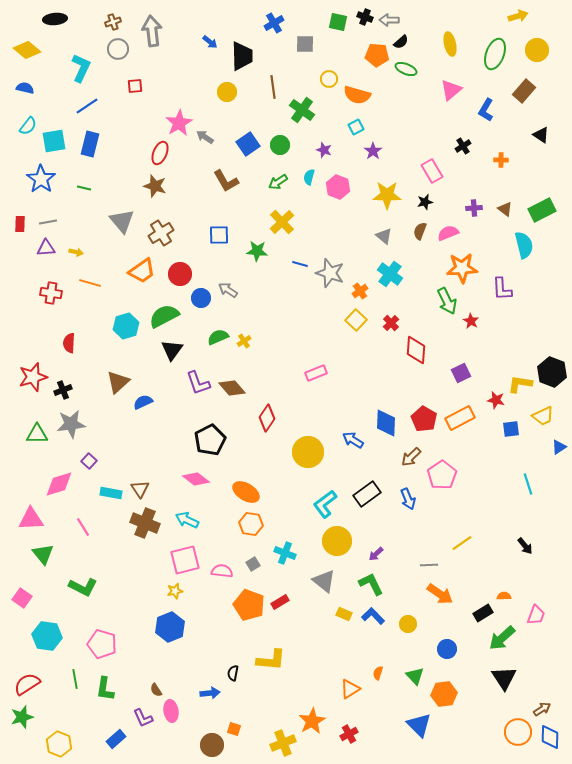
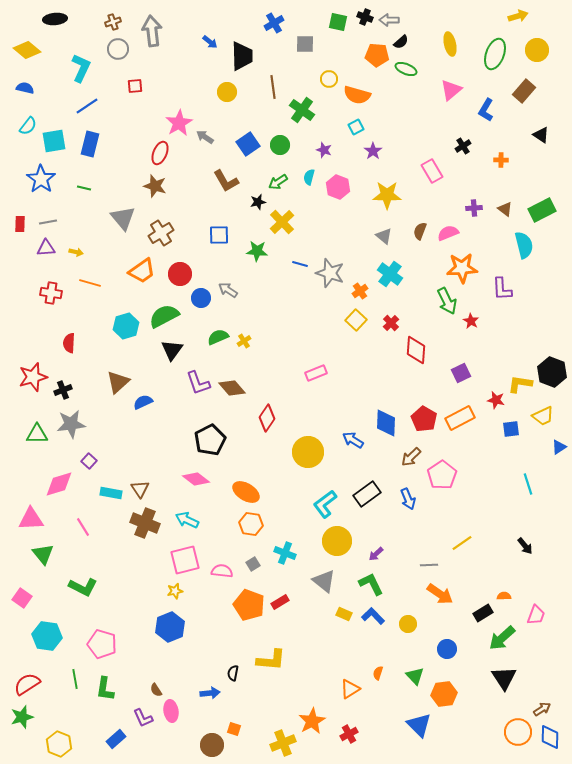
black star at (425, 202): moved 167 px left
gray triangle at (122, 221): moved 1 px right, 3 px up
